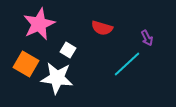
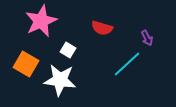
pink star: moved 2 px right, 3 px up
white star: moved 3 px right, 2 px down
